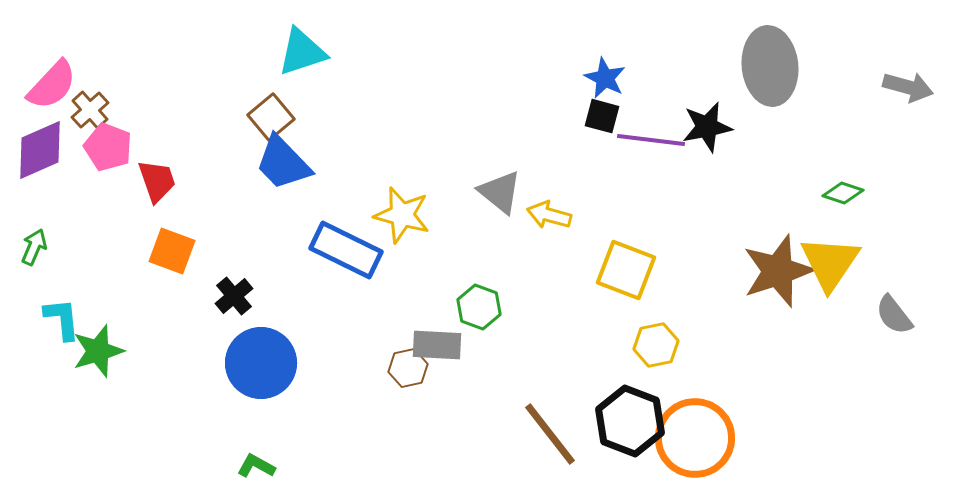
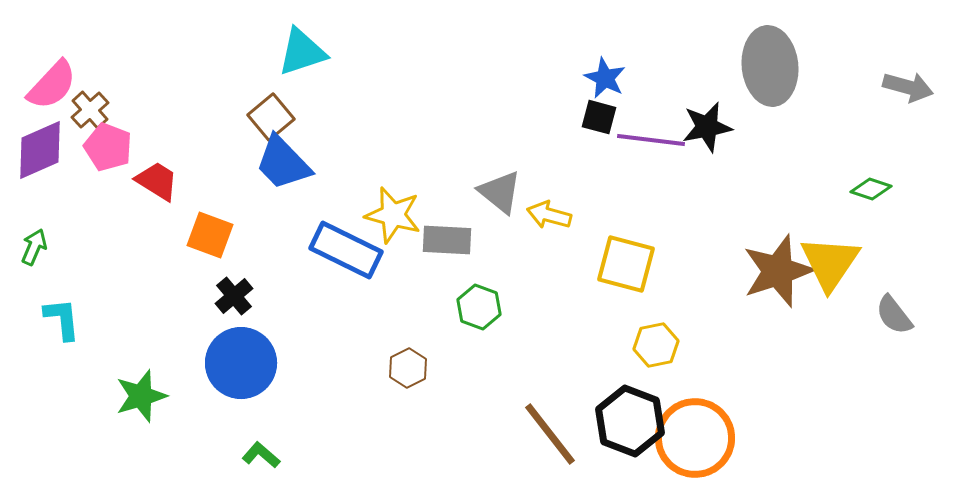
black square: moved 3 px left, 1 px down
red trapezoid: rotated 39 degrees counterclockwise
green diamond: moved 28 px right, 4 px up
yellow star: moved 9 px left
orange square: moved 38 px right, 16 px up
yellow square: moved 6 px up; rotated 6 degrees counterclockwise
gray rectangle: moved 10 px right, 105 px up
green star: moved 43 px right, 45 px down
blue circle: moved 20 px left
brown hexagon: rotated 15 degrees counterclockwise
green L-shape: moved 5 px right, 11 px up; rotated 12 degrees clockwise
